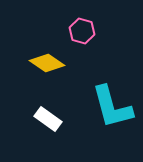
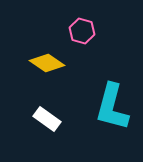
cyan L-shape: rotated 30 degrees clockwise
white rectangle: moved 1 px left
